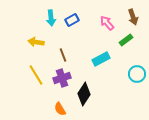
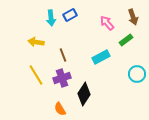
blue rectangle: moved 2 px left, 5 px up
cyan rectangle: moved 2 px up
